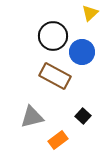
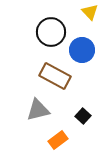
yellow triangle: moved 1 px up; rotated 30 degrees counterclockwise
black circle: moved 2 px left, 4 px up
blue circle: moved 2 px up
gray triangle: moved 6 px right, 7 px up
